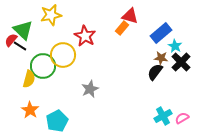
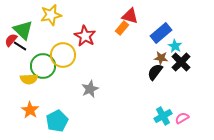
yellow semicircle: rotated 72 degrees clockwise
